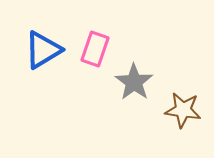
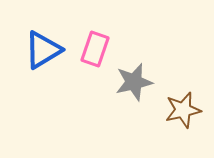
gray star: rotated 24 degrees clockwise
brown star: rotated 21 degrees counterclockwise
